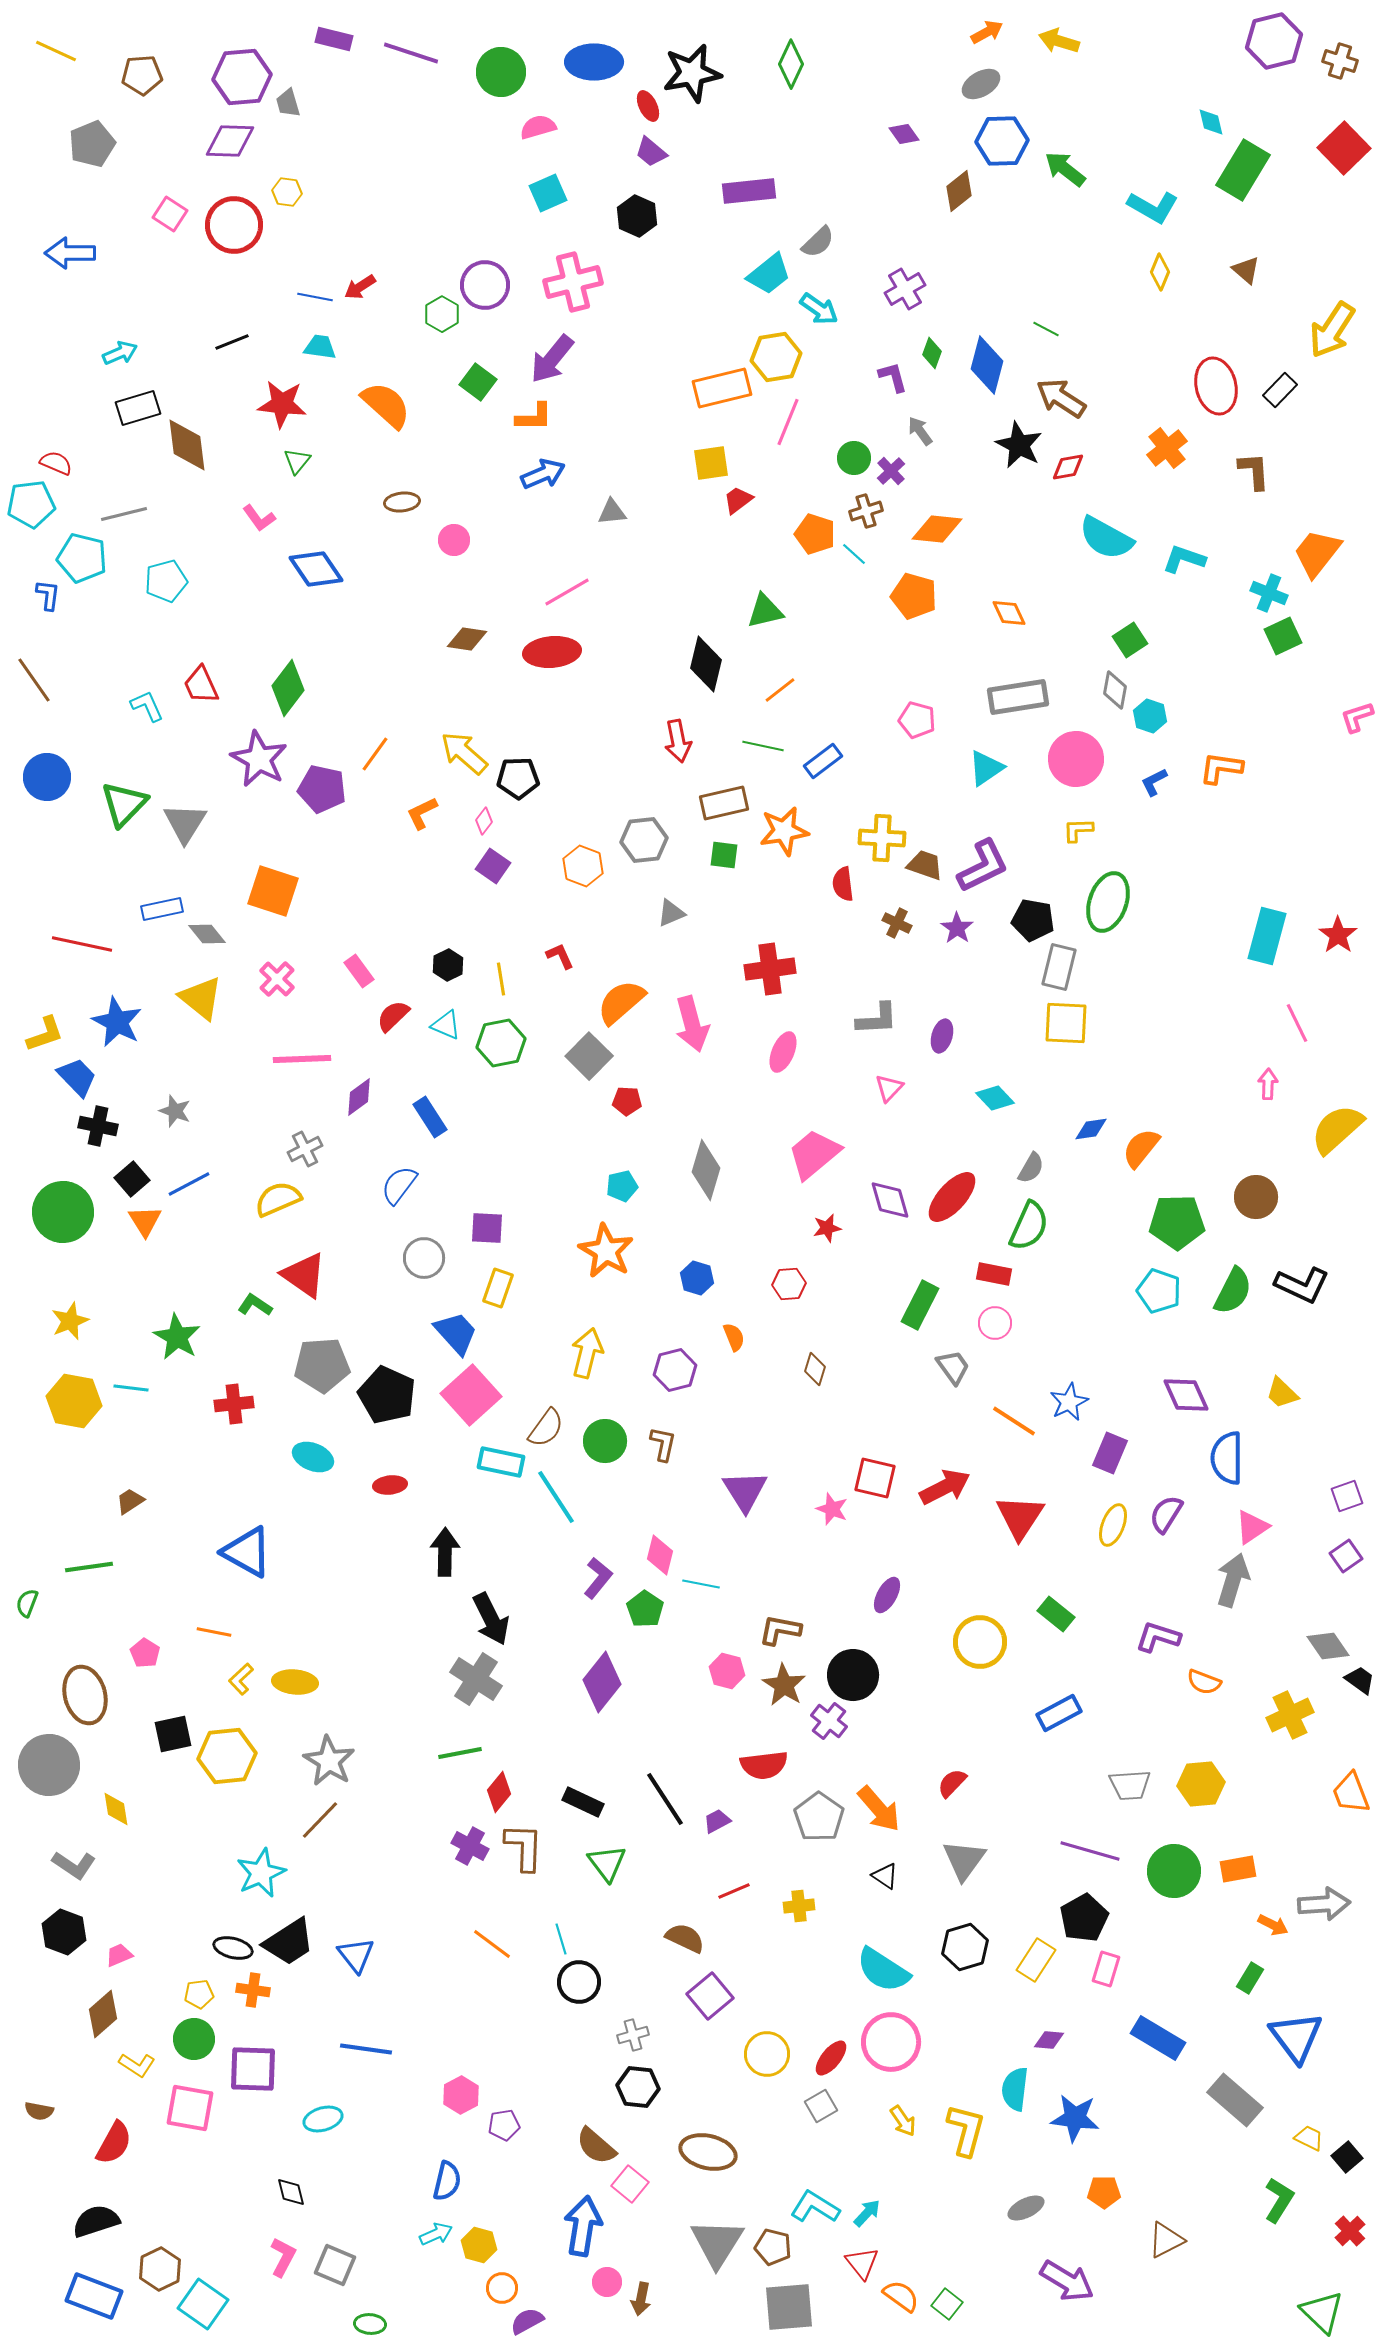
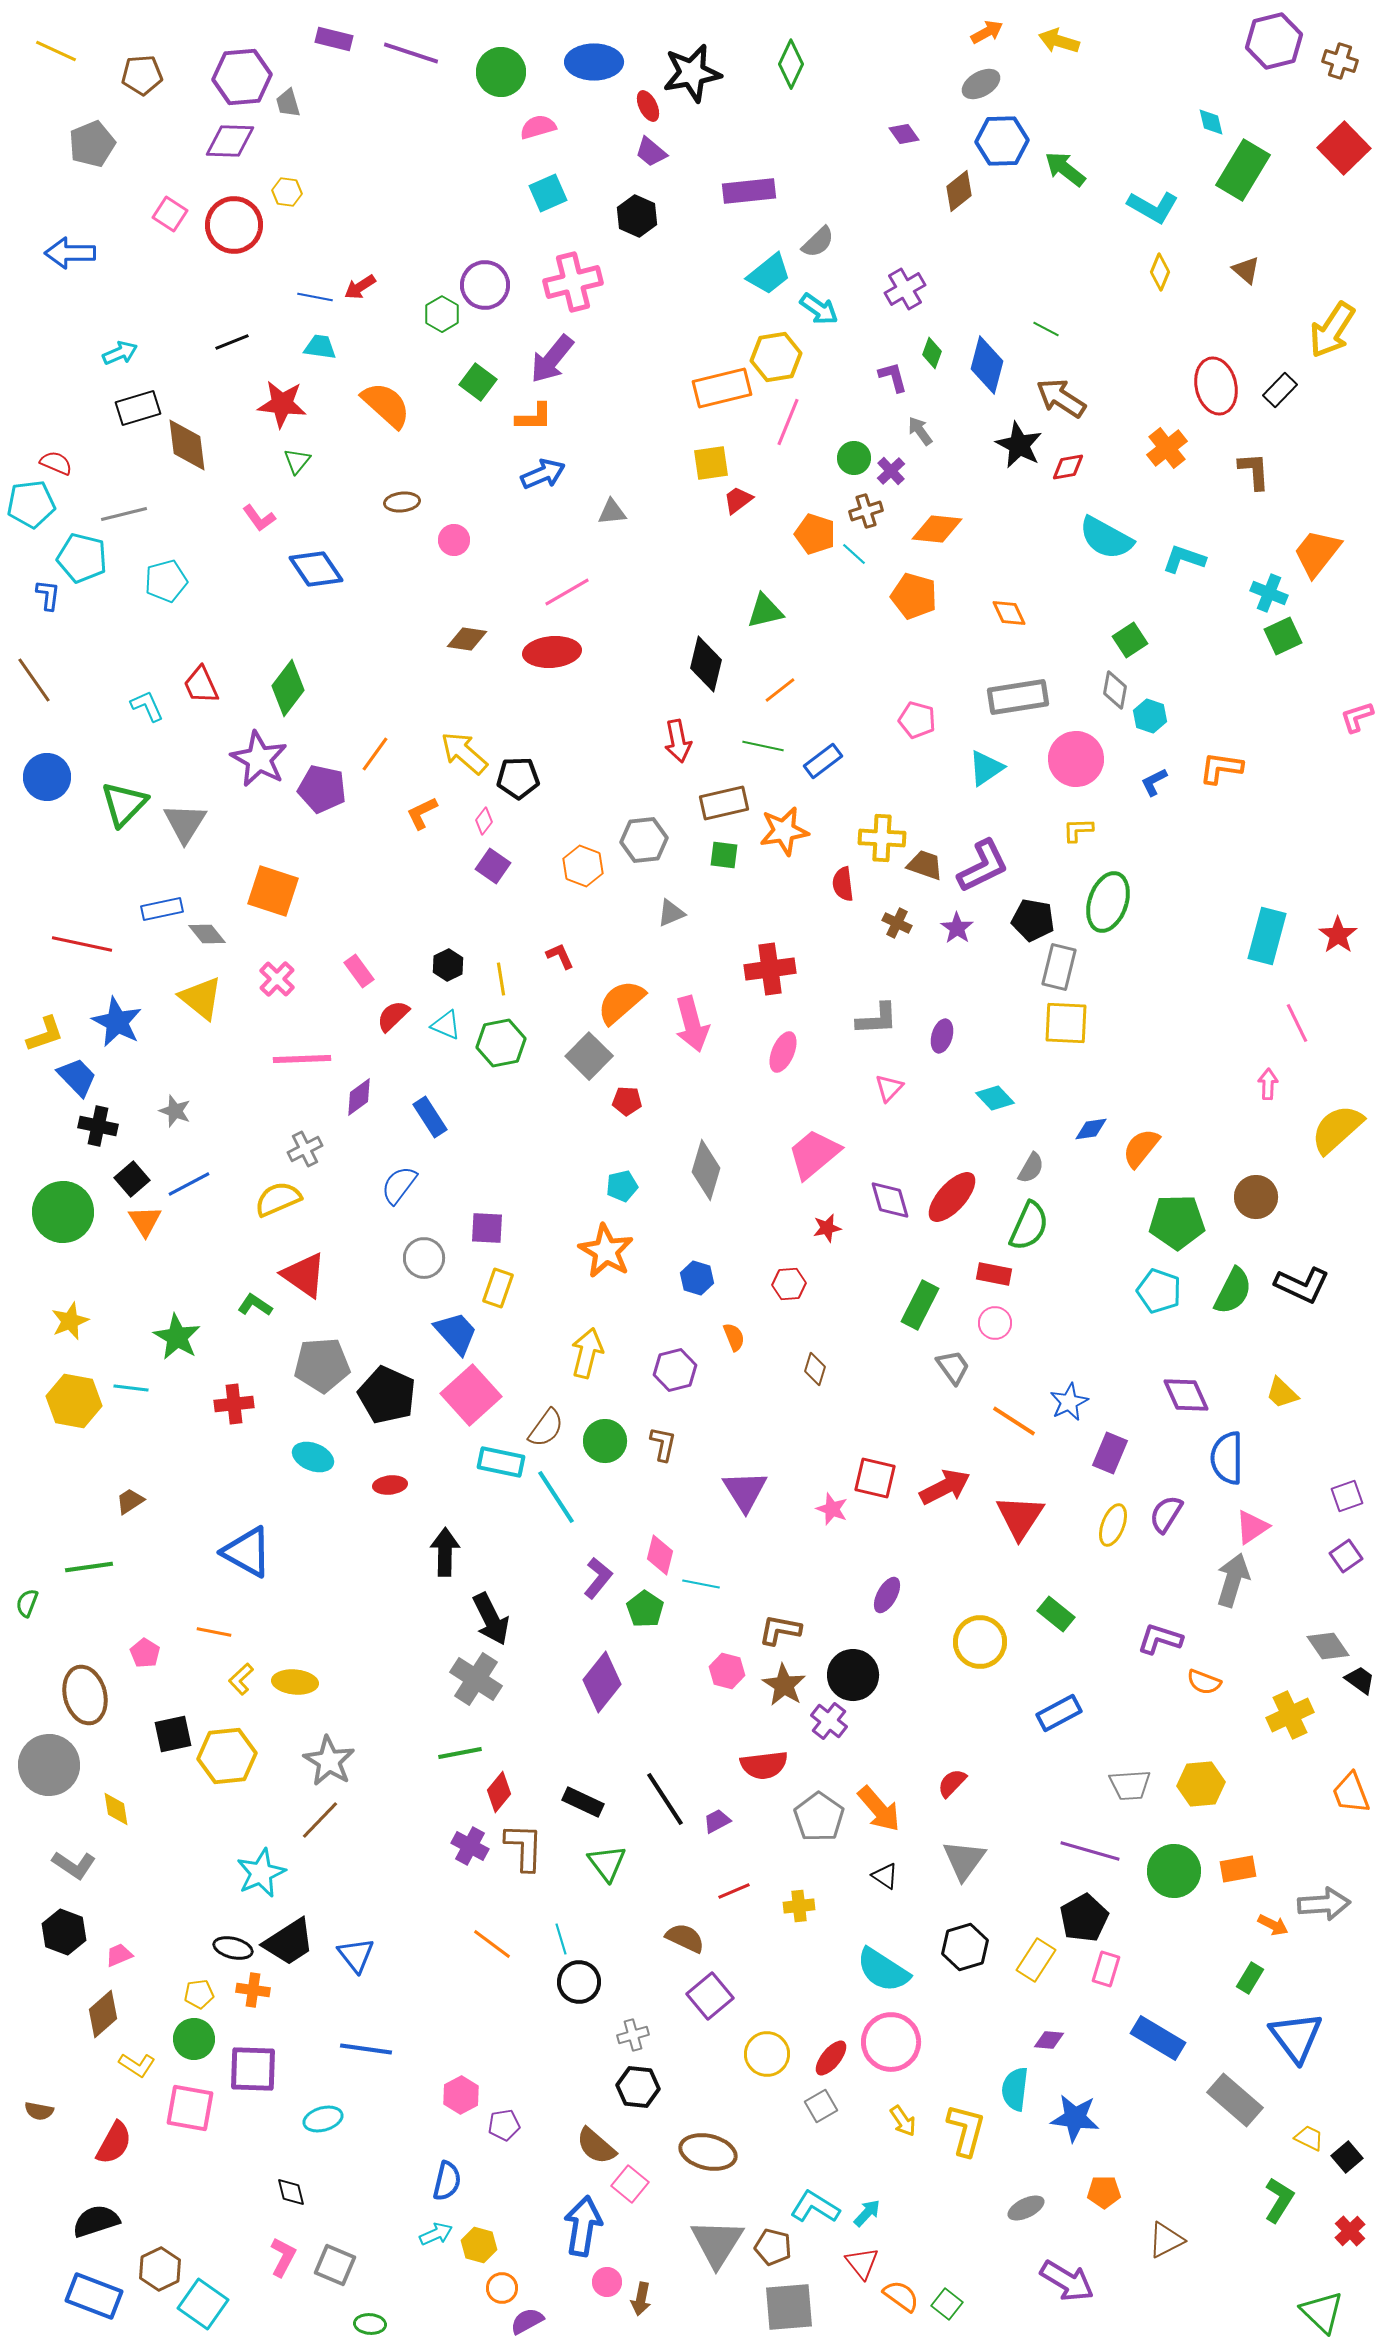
purple L-shape at (1158, 1637): moved 2 px right, 2 px down
